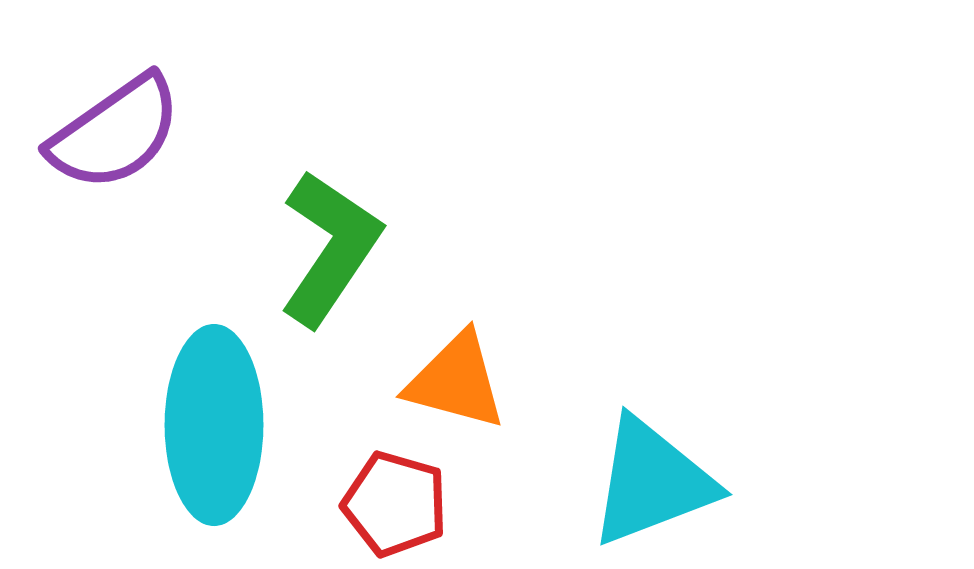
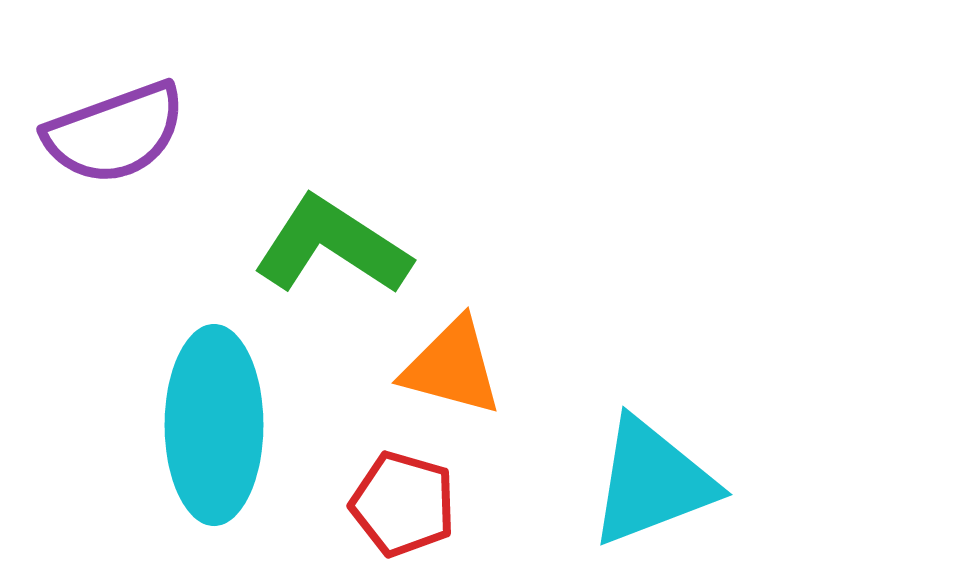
purple semicircle: rotated 15 degrees clockwise
green L-shape: moved 2 px right, 2 px up; rotated 91 degrees counterclockwise
orange triangle: moved 4 px left, 14 px up
red pentagon: moved 8 px right
